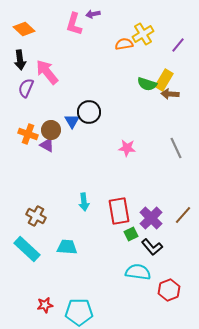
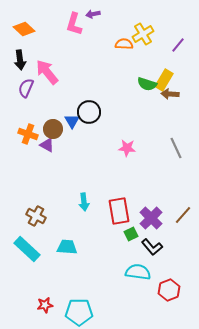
orange semicircle: rotated 12 degrees clockwise
brown circle: moved 2 px right, 1 px up
